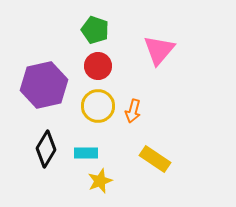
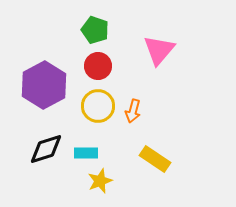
purple hexagon: rotated 15 degrees counterclockwise
black diamond: rotated 42 degrees clockwise
